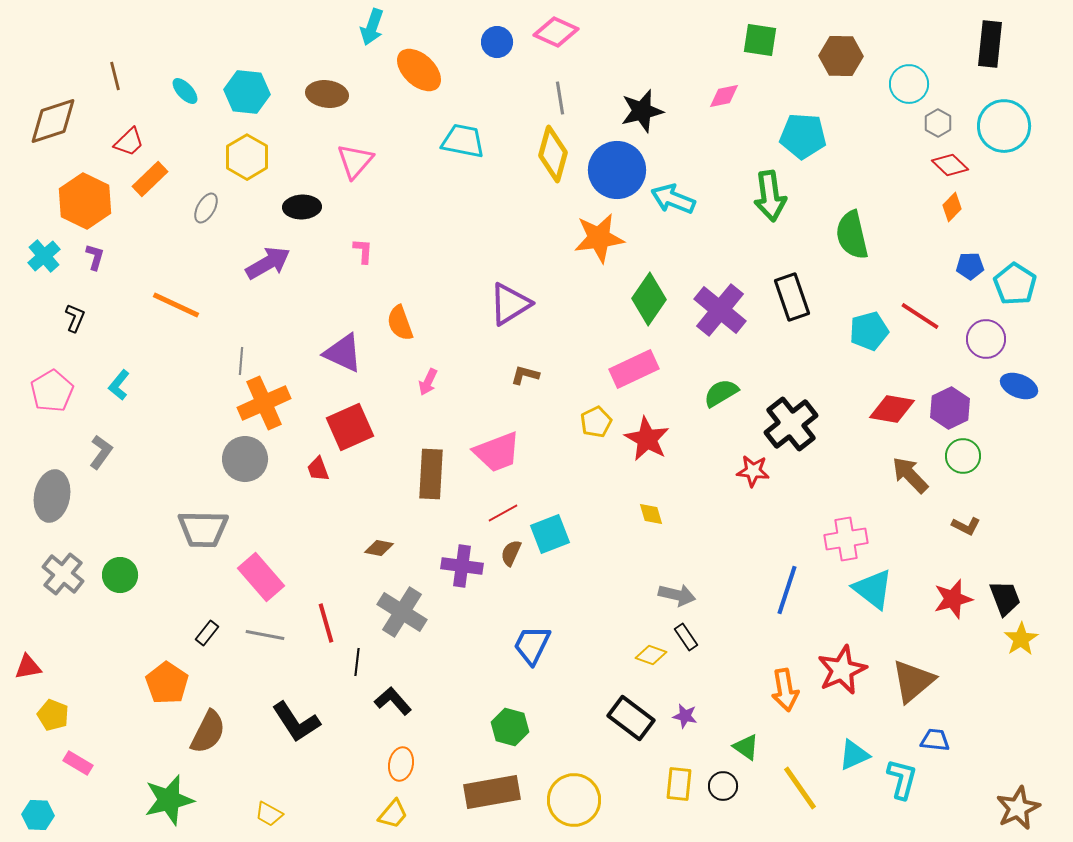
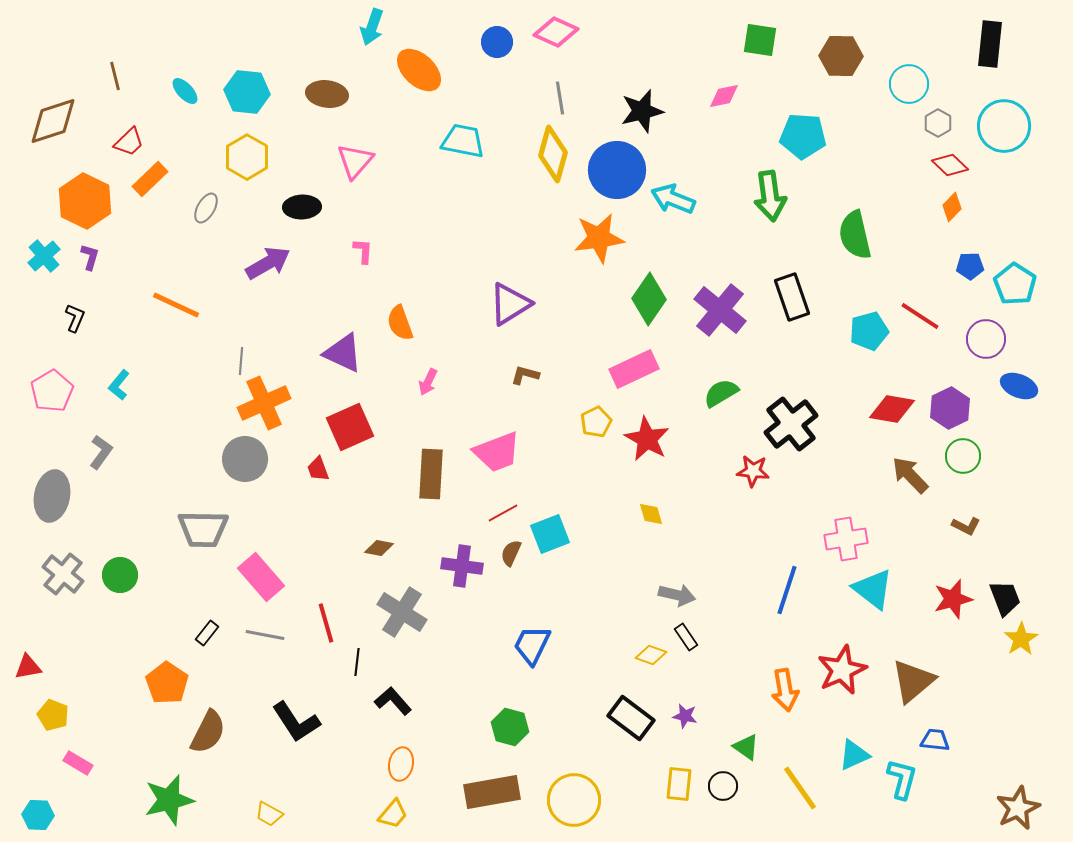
green semicircle at (852, 235): moved 3 px right
purple L-shape at (95, 257): moved 5 px left
